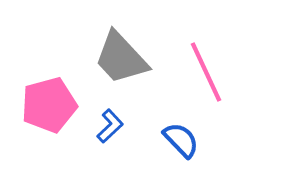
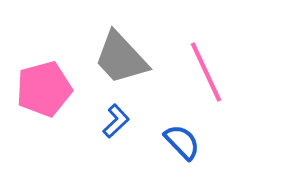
pink pentagon: moved 5 px left, 16 px up
blue L-shape: moved 6 px right, 5 px up
blue semicircle: moved 1 px right, 2 px down
